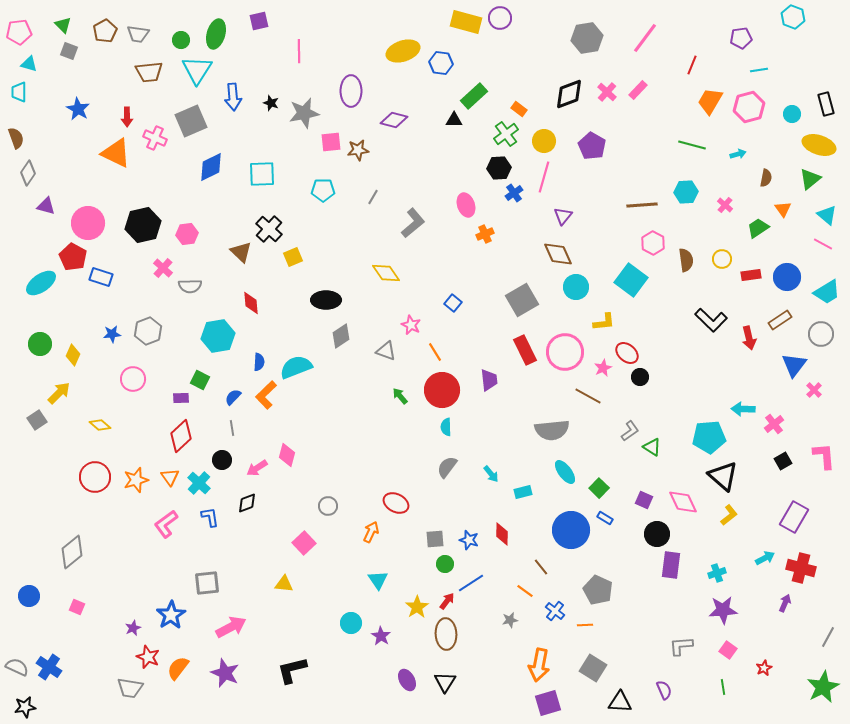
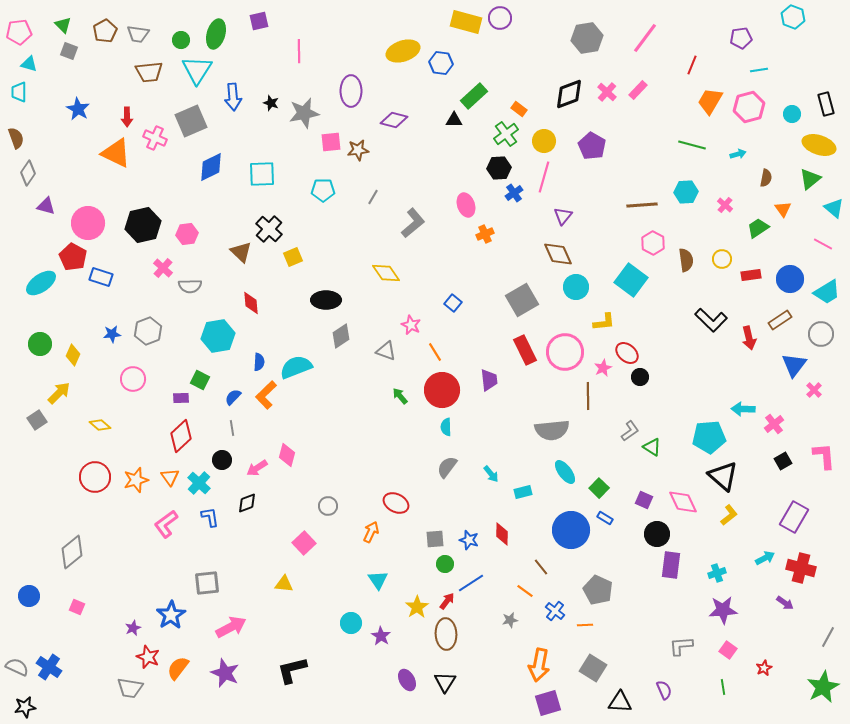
cyan triangle at (827, 215): moved 7 px right, 7 px up
blue circle at (787, 277): moved 3 px right, 2 px down
brown line at (588, 396): rotated 60 degrees clockwise
purple arrow at (785, 603): rotated 102 degrees clockwise
